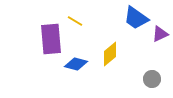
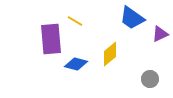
blue trapezoid: moved 4 px left
gray circle: moved 2 px left
